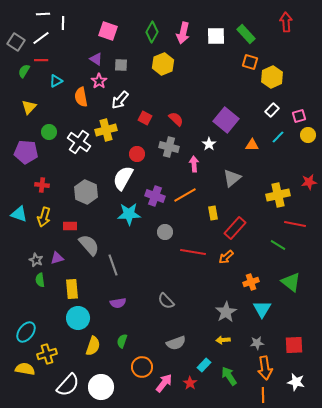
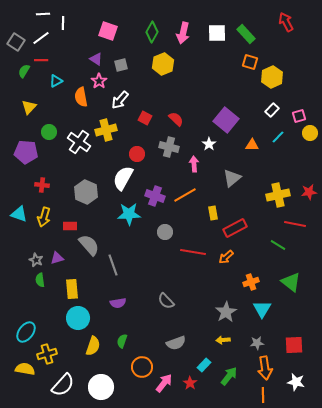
red arrow at (286, 22): rotated 24 degrees counterclockwise
white square at (216, 36): moved 1 px right, 3 px up
gray square at (121, 65): rotated 16 degrees counterclockwise
yellow circle at (308, 135): moved 2 px right, 2 px up
red star at (309, 182): moved 10 px down
red rectangle at (235, 228): rotated 20 degrees clockwise
green arrow at (229, 376): rotated 72 degrees clockwise
white semicircle at (68, 385): moved 5 px left
